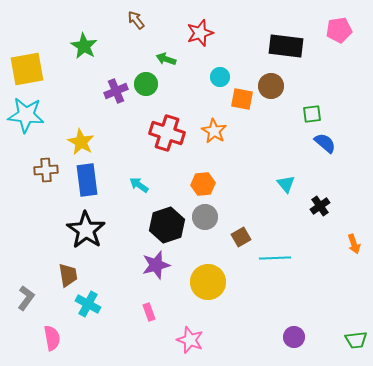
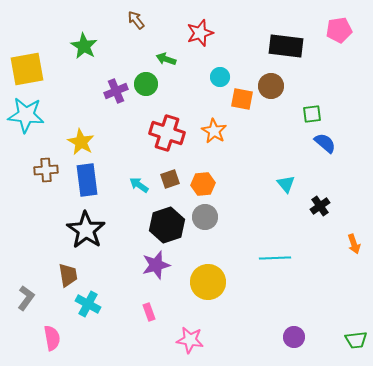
brown square: moved 71 px left, 58 px up; rotated 12 degrees clockwise
pink star: rotated 12 degrees counterclockwise
